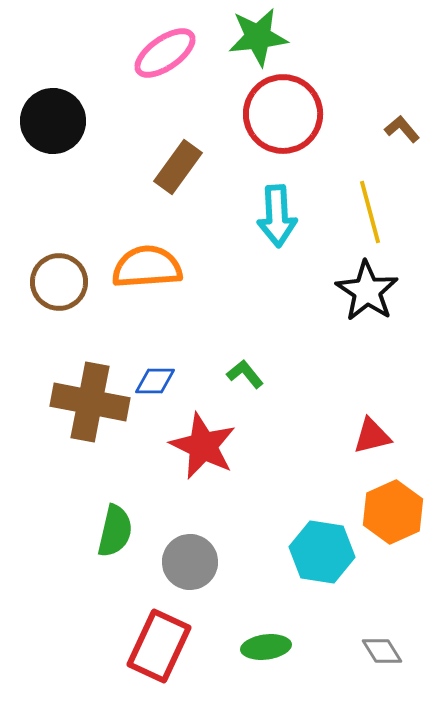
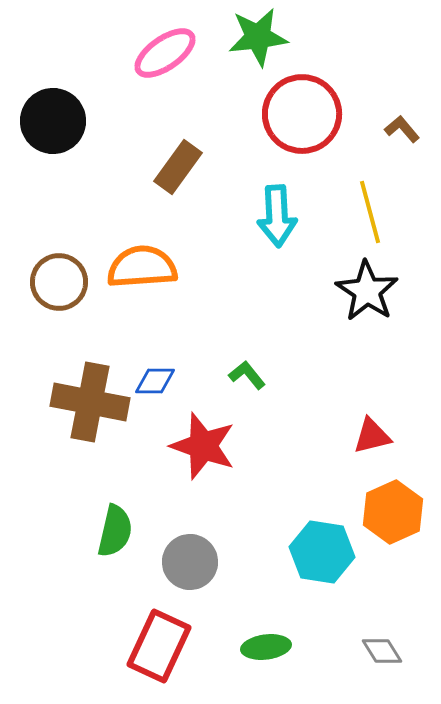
red circle: moved 19 px right
orange semicircle: moved 5 px left
green L-shape: moved 2 px right, 1 px down
red star: rotated 6 degrees counterclockwise
